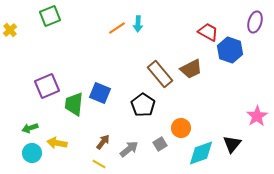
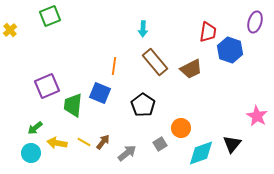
cyan arrow: moved 5 px right, 5 px down
orange line: moved 3 px left, 38 px down; rotated 48 degrees counterclockwise
red trapezoid: rotated 70 degrees clockwise
brown rectangle: moved 5 px left, 12 px up
green trapezoid: moved 1 px left, 1 px down
pink star: rotated 10 degrees counterclockwise
green arrow: moved 5 px right; rotated 21 degrees counterclockwise
gray arrow: moved 2 px left, 4 px down
cyan circle: moved 1 px left
yellow line: moved 15 px left, 22 px up
